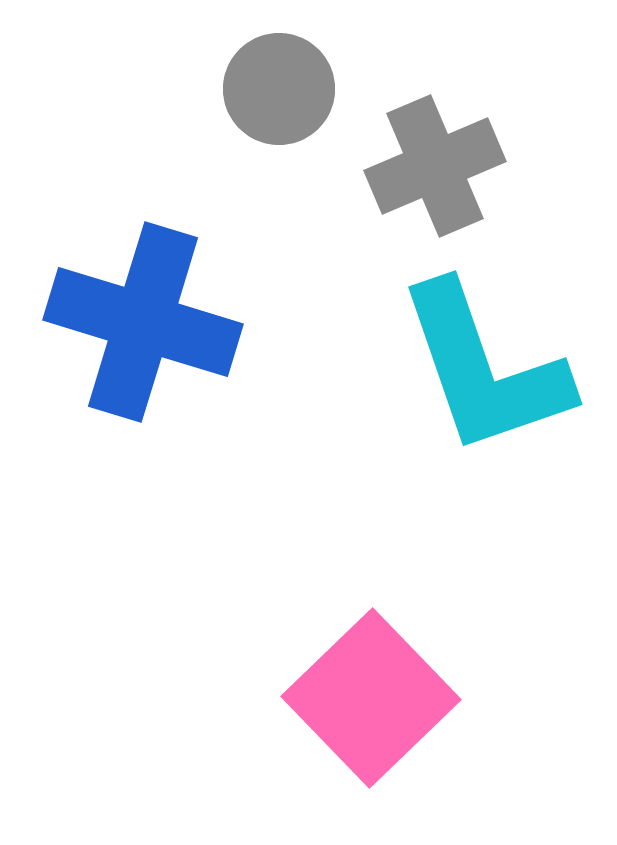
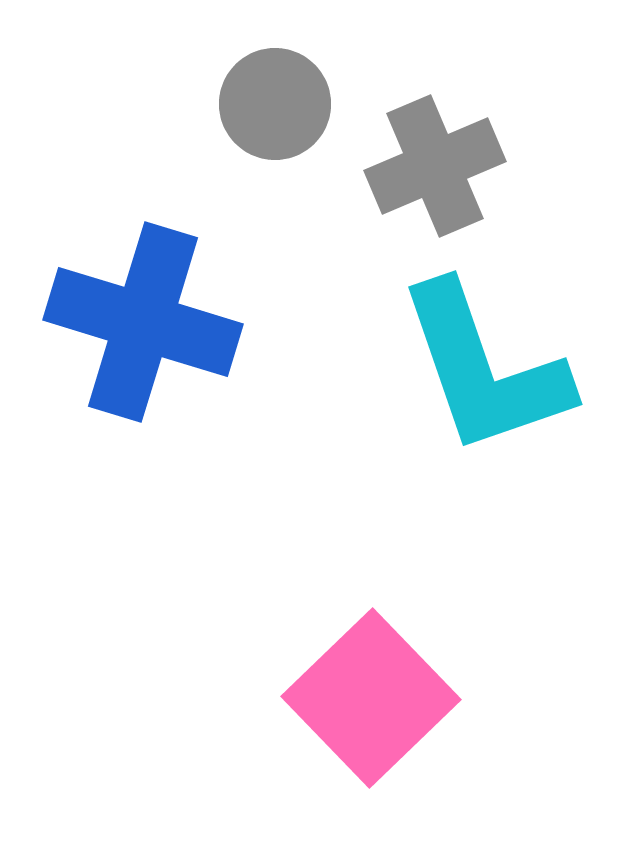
gray circle: moved 4 px left, 15 px down
